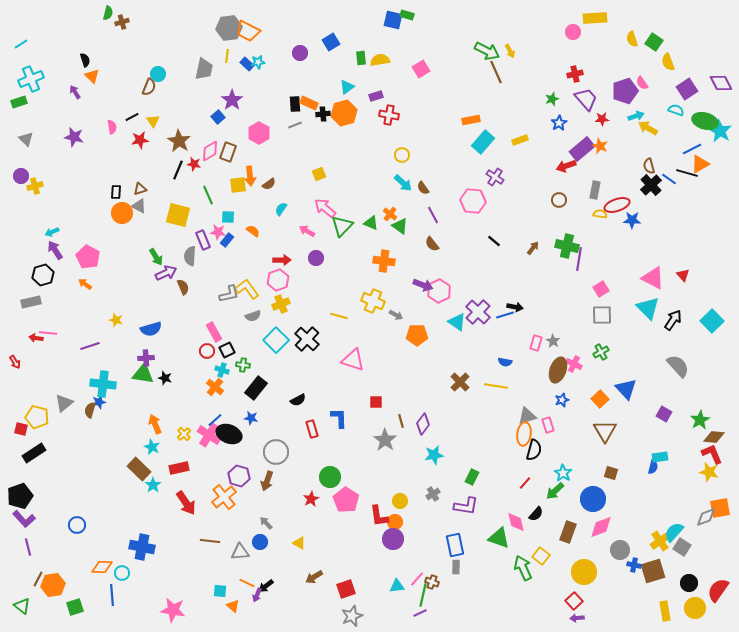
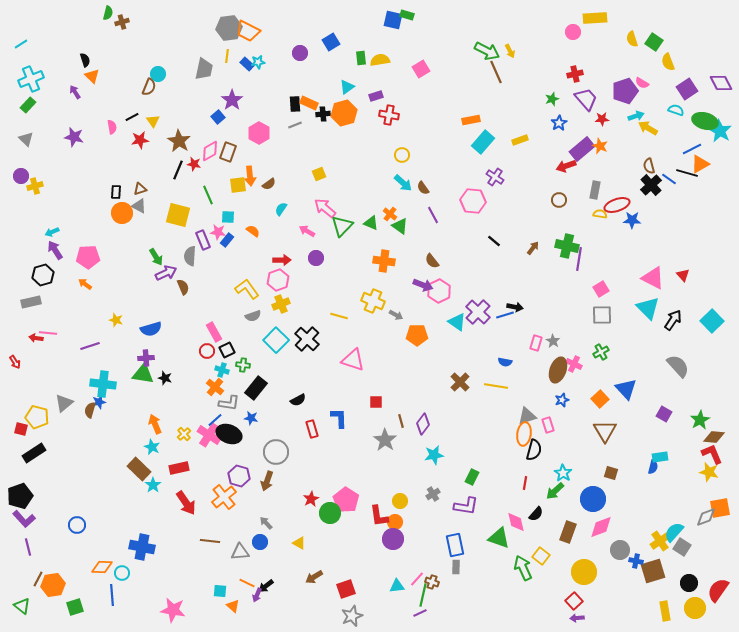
pink semicircle at (642, 83): rotated 24 degrees counterclockwise
green rectangle at (19, 102): moved 9 px right, 3 px down; rotated 28 degrees counterclockwise
brown semicircle at (432, 244): moved 17 px down
pink pentagon at (88, 257): rotated 30 degrees counterclockwise
gray L-shape at (229, 294): moved 109 px down; rotated 20 degrees clockwise
green circle at (330, 477): moved 36 px down
red line at (525, 483): rotated 32 degrees counterclockwise
blue cross at (634, 565): moved 2 px right, 4 px up
